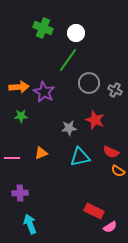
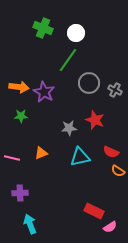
orange arrow: rotated 12 degrees clockwise
pink line: rotated 14 degrees clockwise
